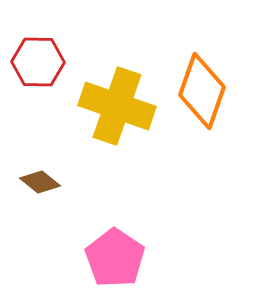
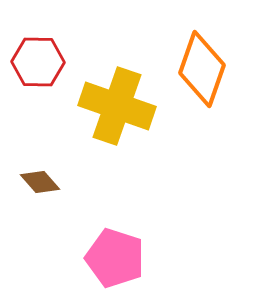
orange diamond: moved 22 px up
brown diamond: rotated 9 degrees clockwise
pink pentagon: rotated 16 degrees counterclockwise
